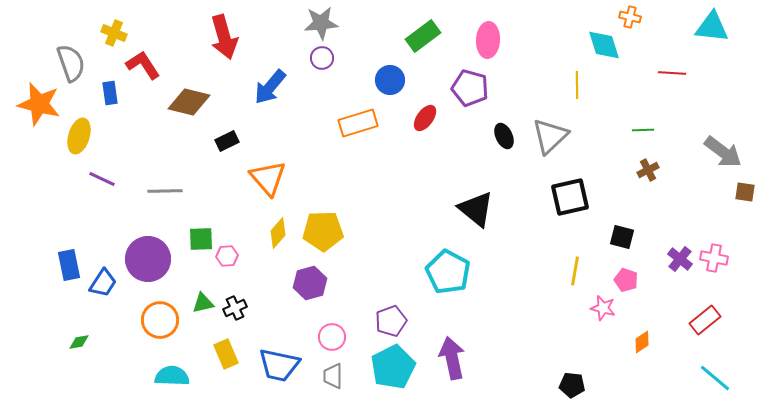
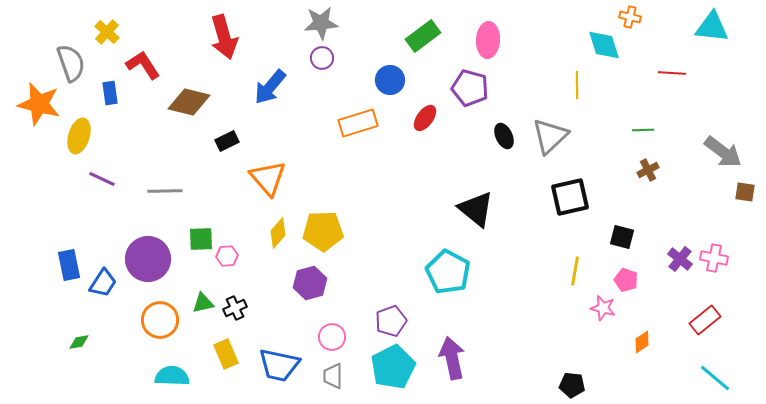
yellow cross at (114, 33): moved 7 px left, 1 px up; rotated 20 degrees clockwise
